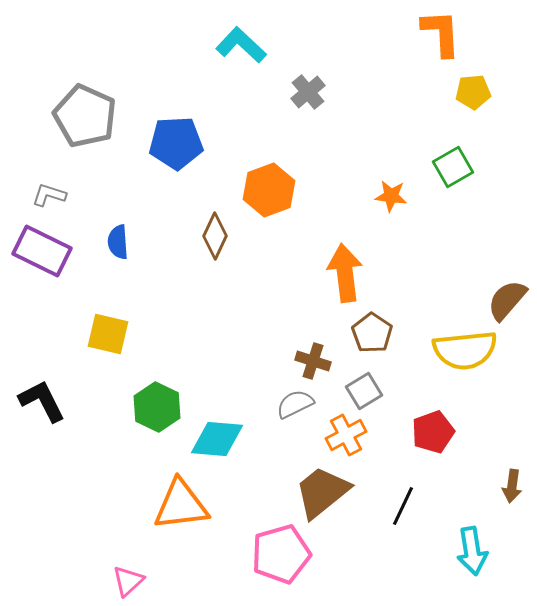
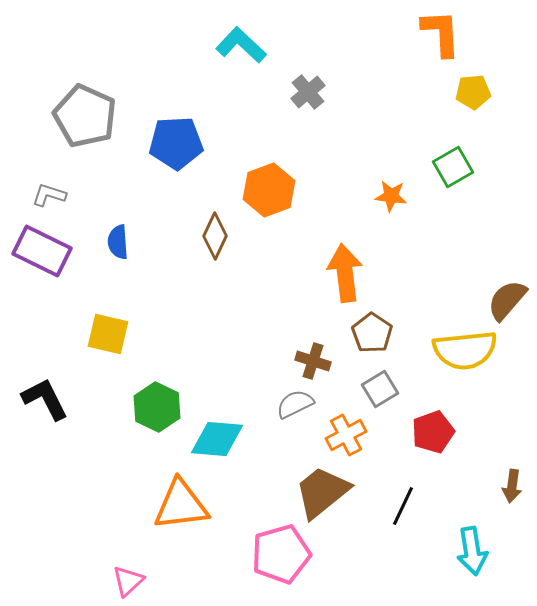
gray square: moved 16 px right, 2 px up
black L-shape: moved 3 px right, 2 px up
